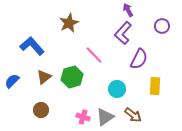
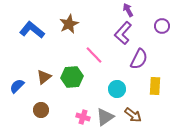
brown star: moved 1 px down
blue L-shape: moved 16 px up; rotated 10 degrees counterclockwise
green hexagon: rotated 10 degrees clockwise
blue semicircle: moved 5 px right, 5 px down
